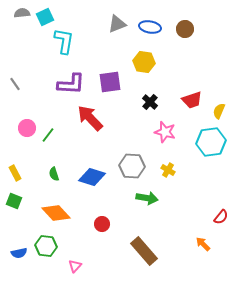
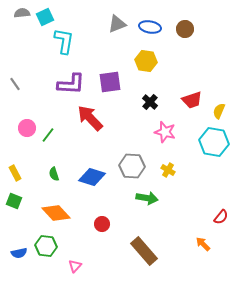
yellow hexagon: moved 2 px right, 1 px up
cyan hexagon: moved 3 px right; rotated 16 degrees clockwise
